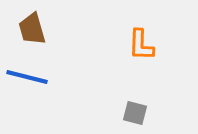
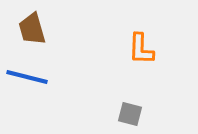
orange L-shape: moved 4 px down
gray square: moved 5 px left, 1 px down
